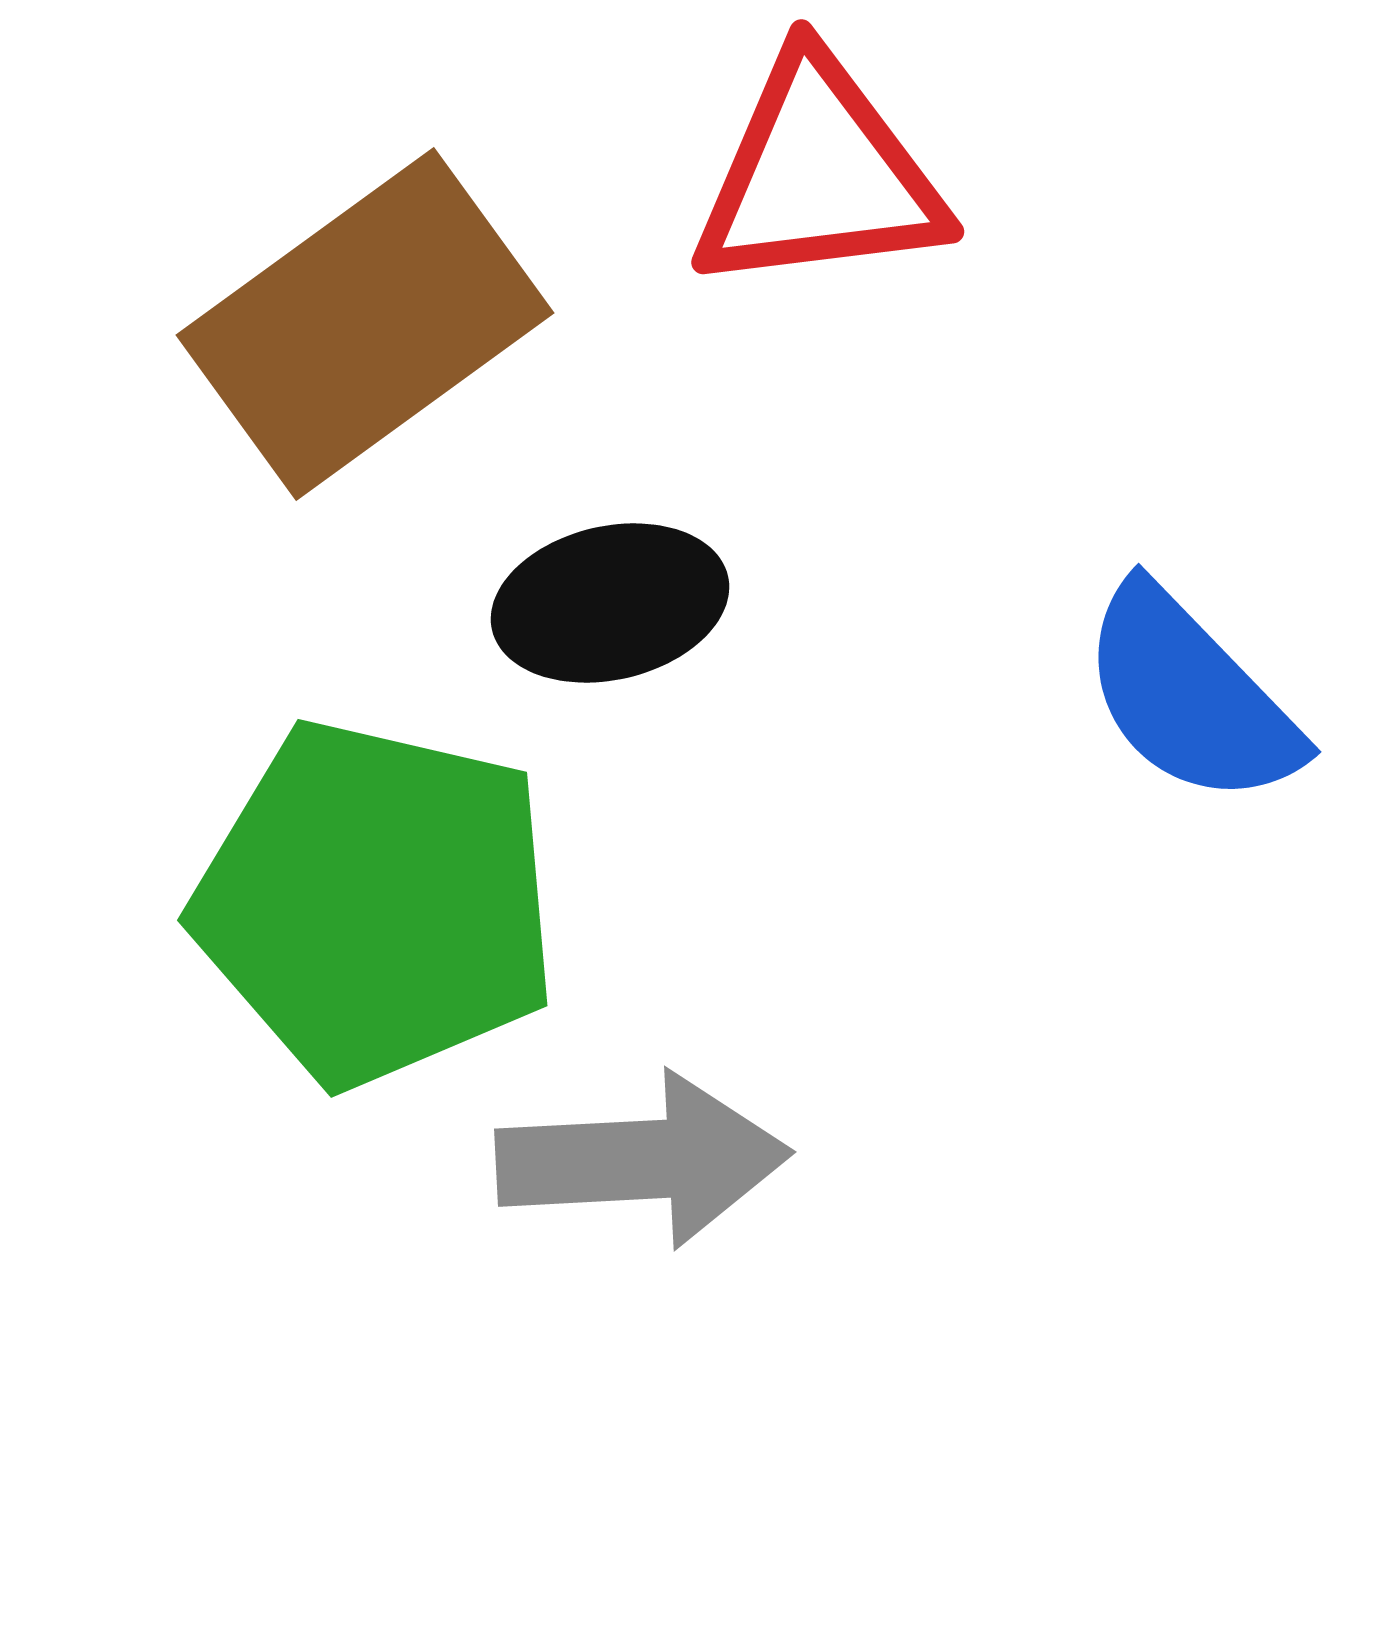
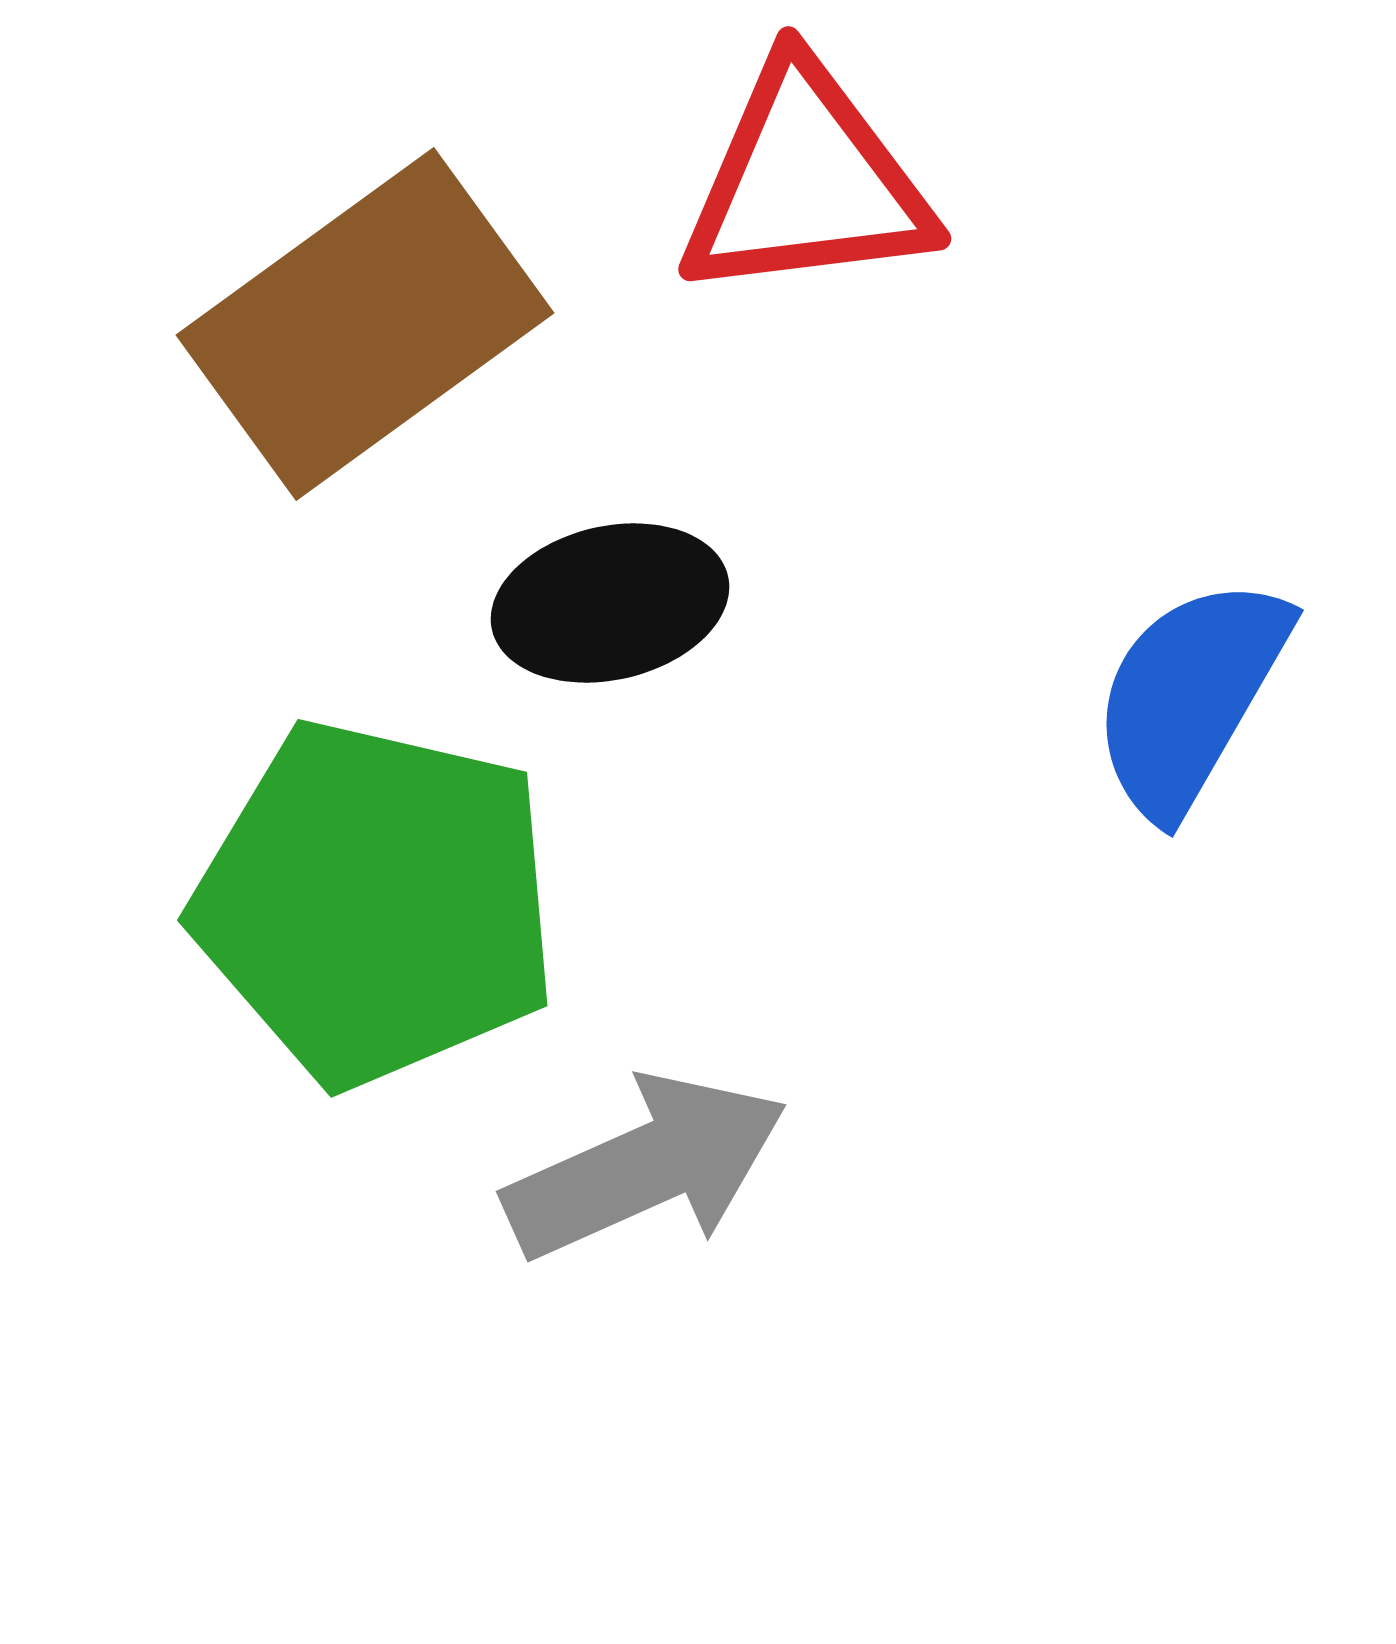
red triangle: moved 13 px left, 7 px down
blue semicircle: rotated 74 degrees clockwise
gray arrow: moved 3 px right, 7 px down; rotated 21 degrees counterclockwise
